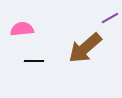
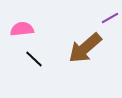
black line: moved 2 px up; rotated 42 degrees clockwise
